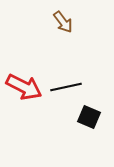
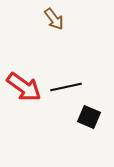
brown arrow: moved 9 px left, 3 px up
red arrow: rotated 9 degrees clockwise
